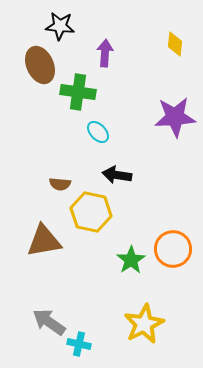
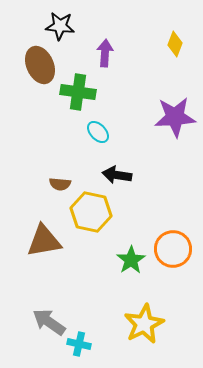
yellow diamond: rotated 15 degrees clockwise
